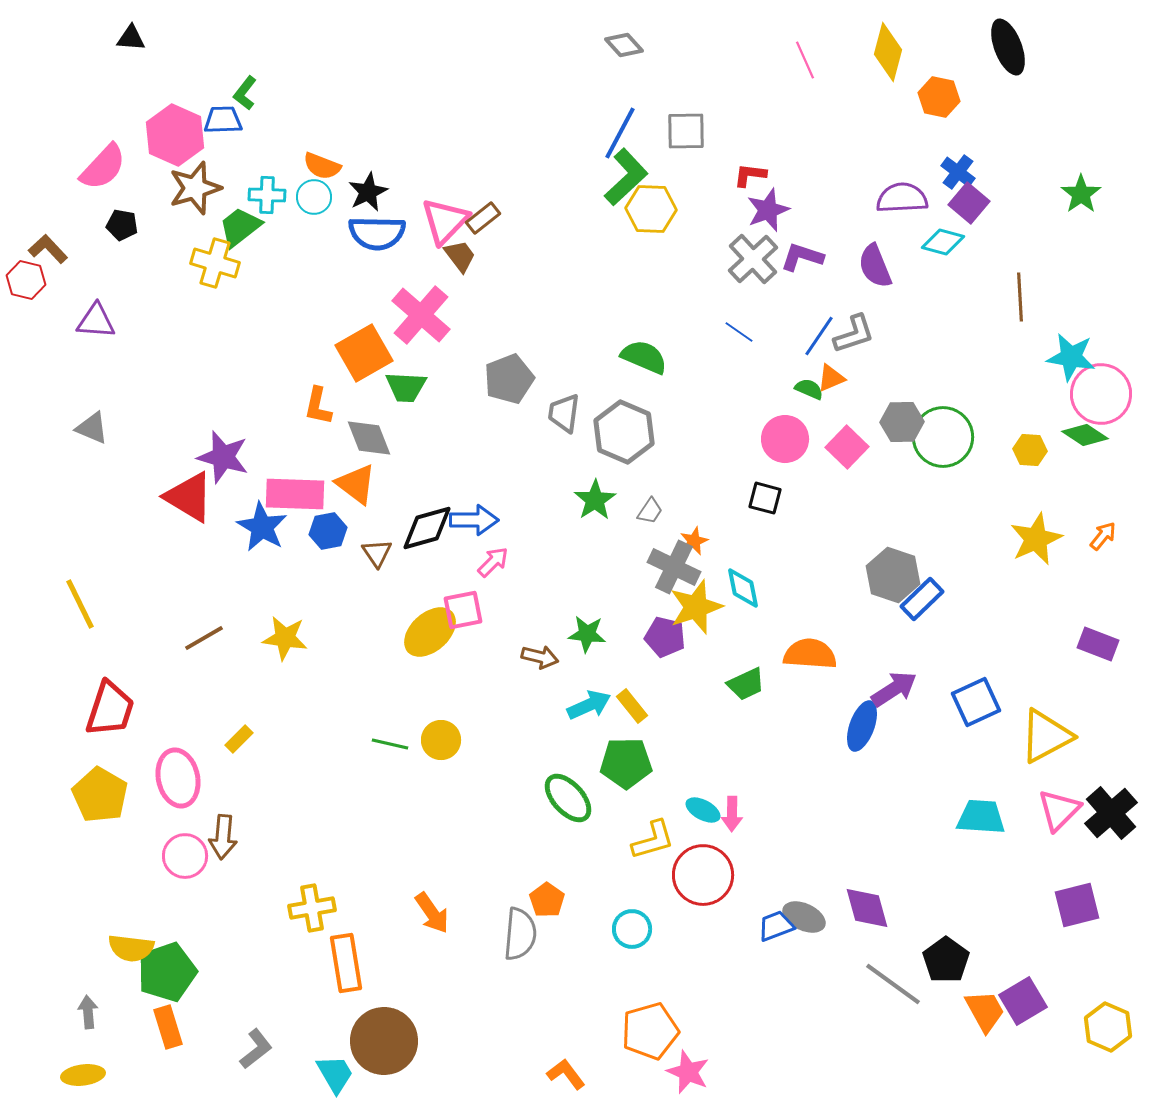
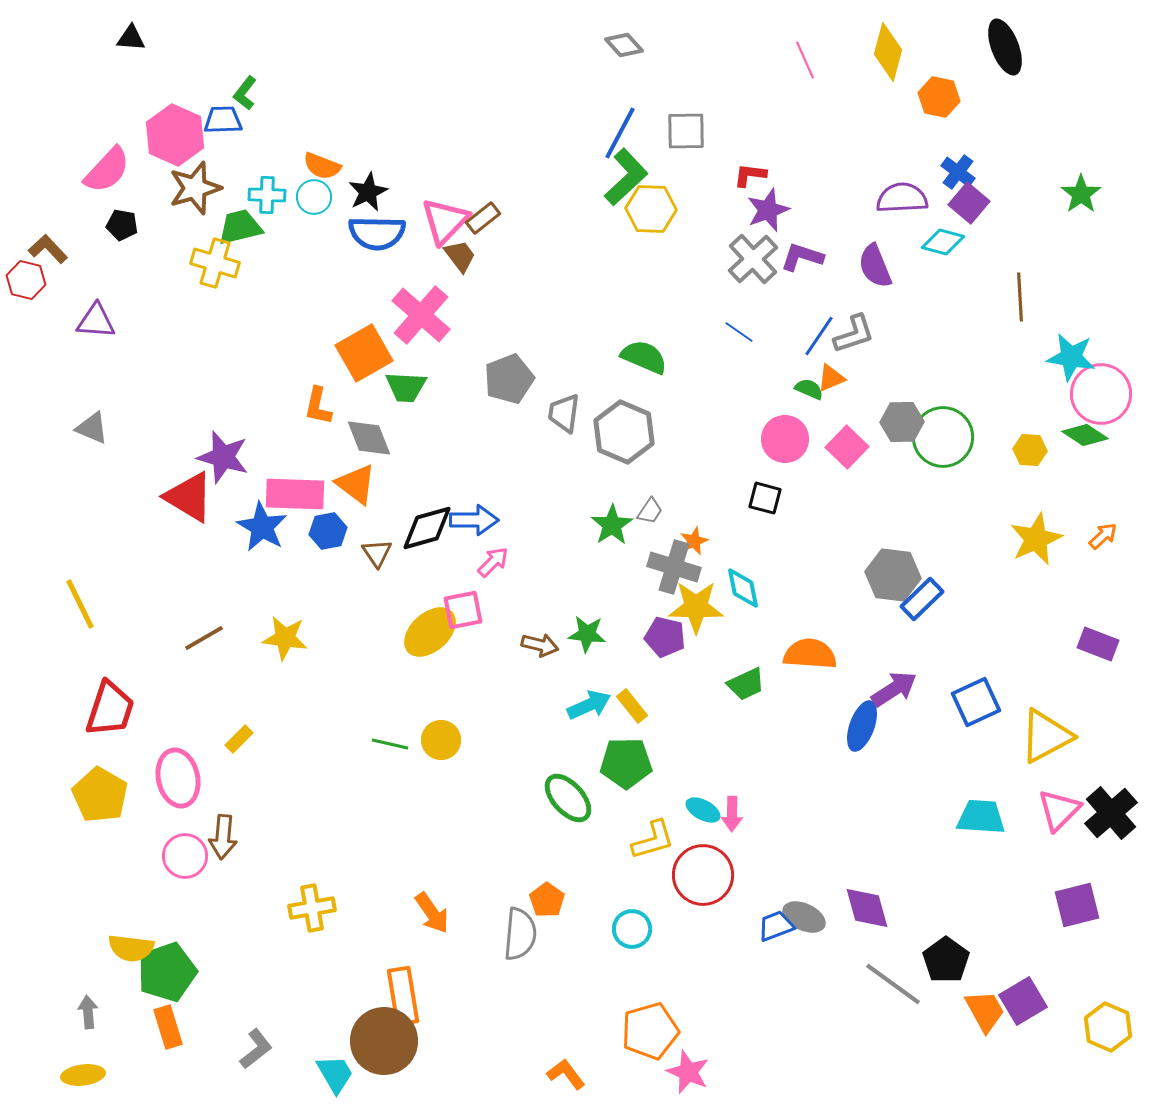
black ellipse at (1008, 47): moved 3 px left
pink semicircle at (103, 167): moved 4 px right, 3 px down
green trapezoid at (240, 227): rotated 24 degrees clockwise
green star at (595, 500): moved 17 px right, 25 px down
orange arrow at (1103, 536): rotated 8 degrees clockwise
gray cross at (674, 567): rotated 9 degrees counterclockwise
gray hexagon at (893, 575): rotated 12 degrees counterclockwise
yellow star at (696, 607): rotated 20 degrees clockwise
brown arrow at (540, 657): moved 12 px up
orange rectangle at (346, 963): moved 57 px right, 33 px down
